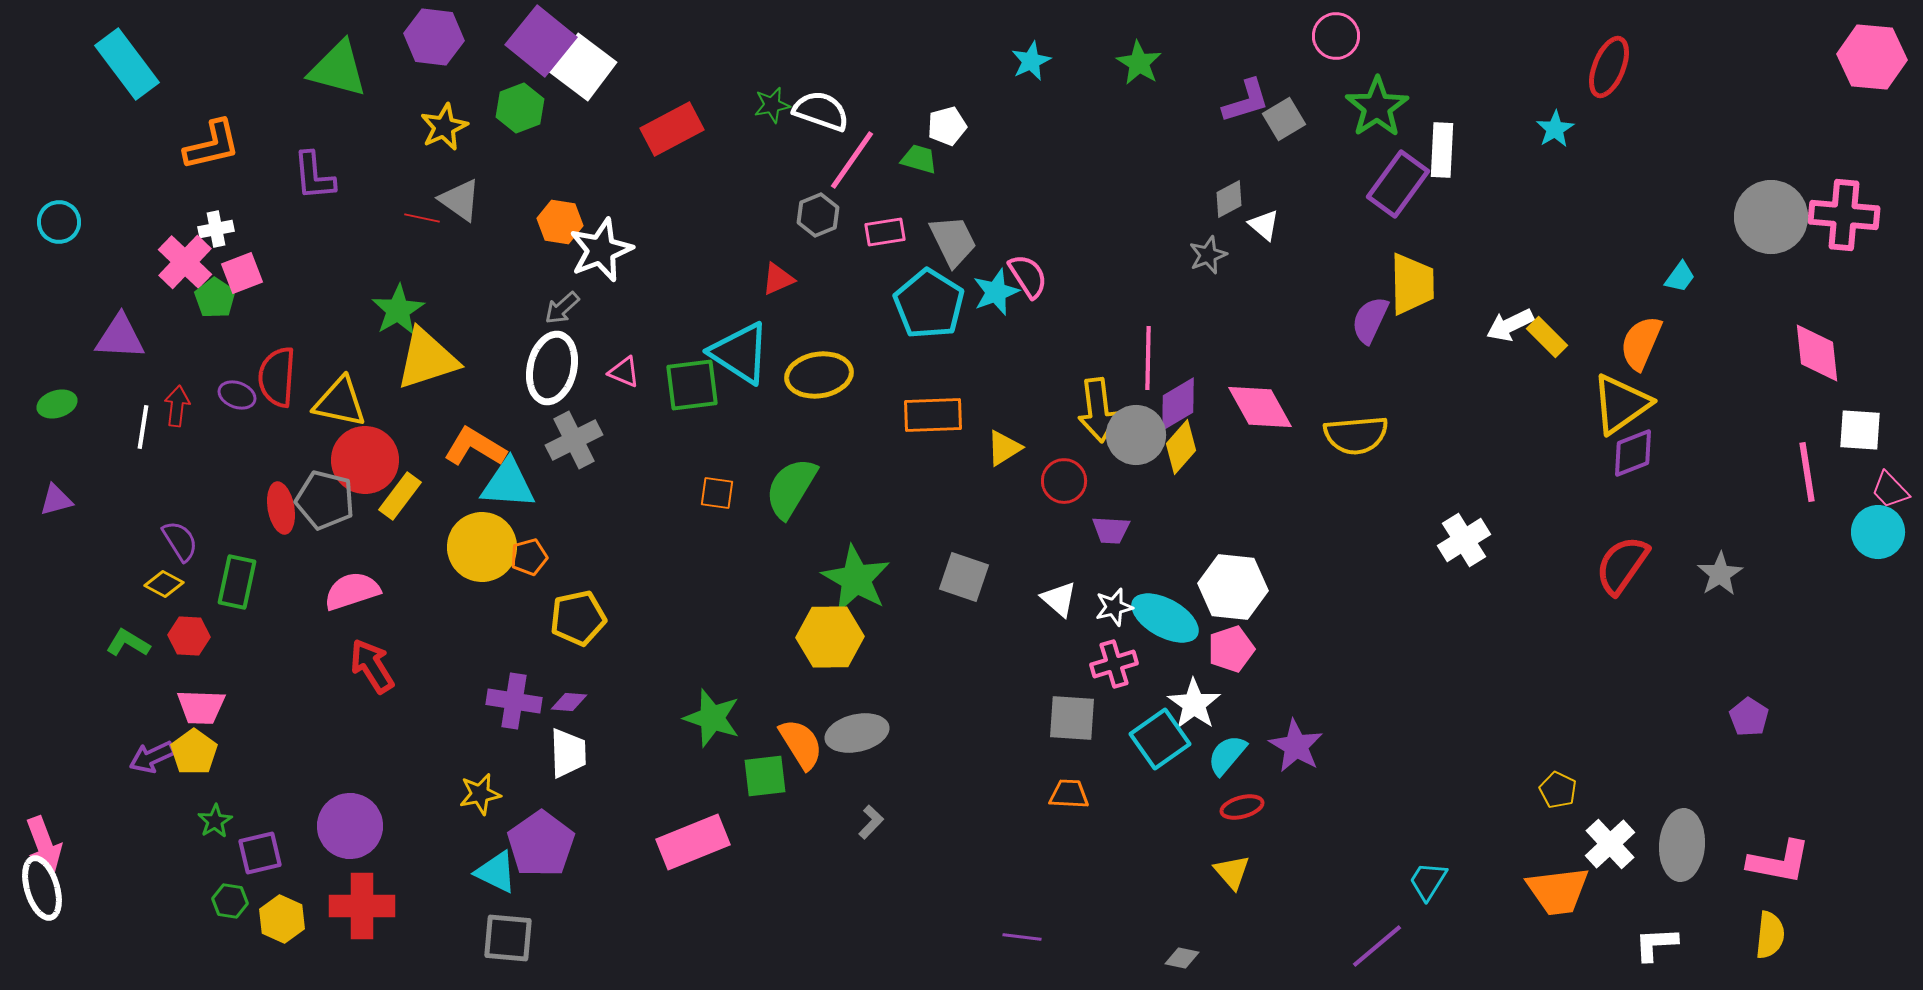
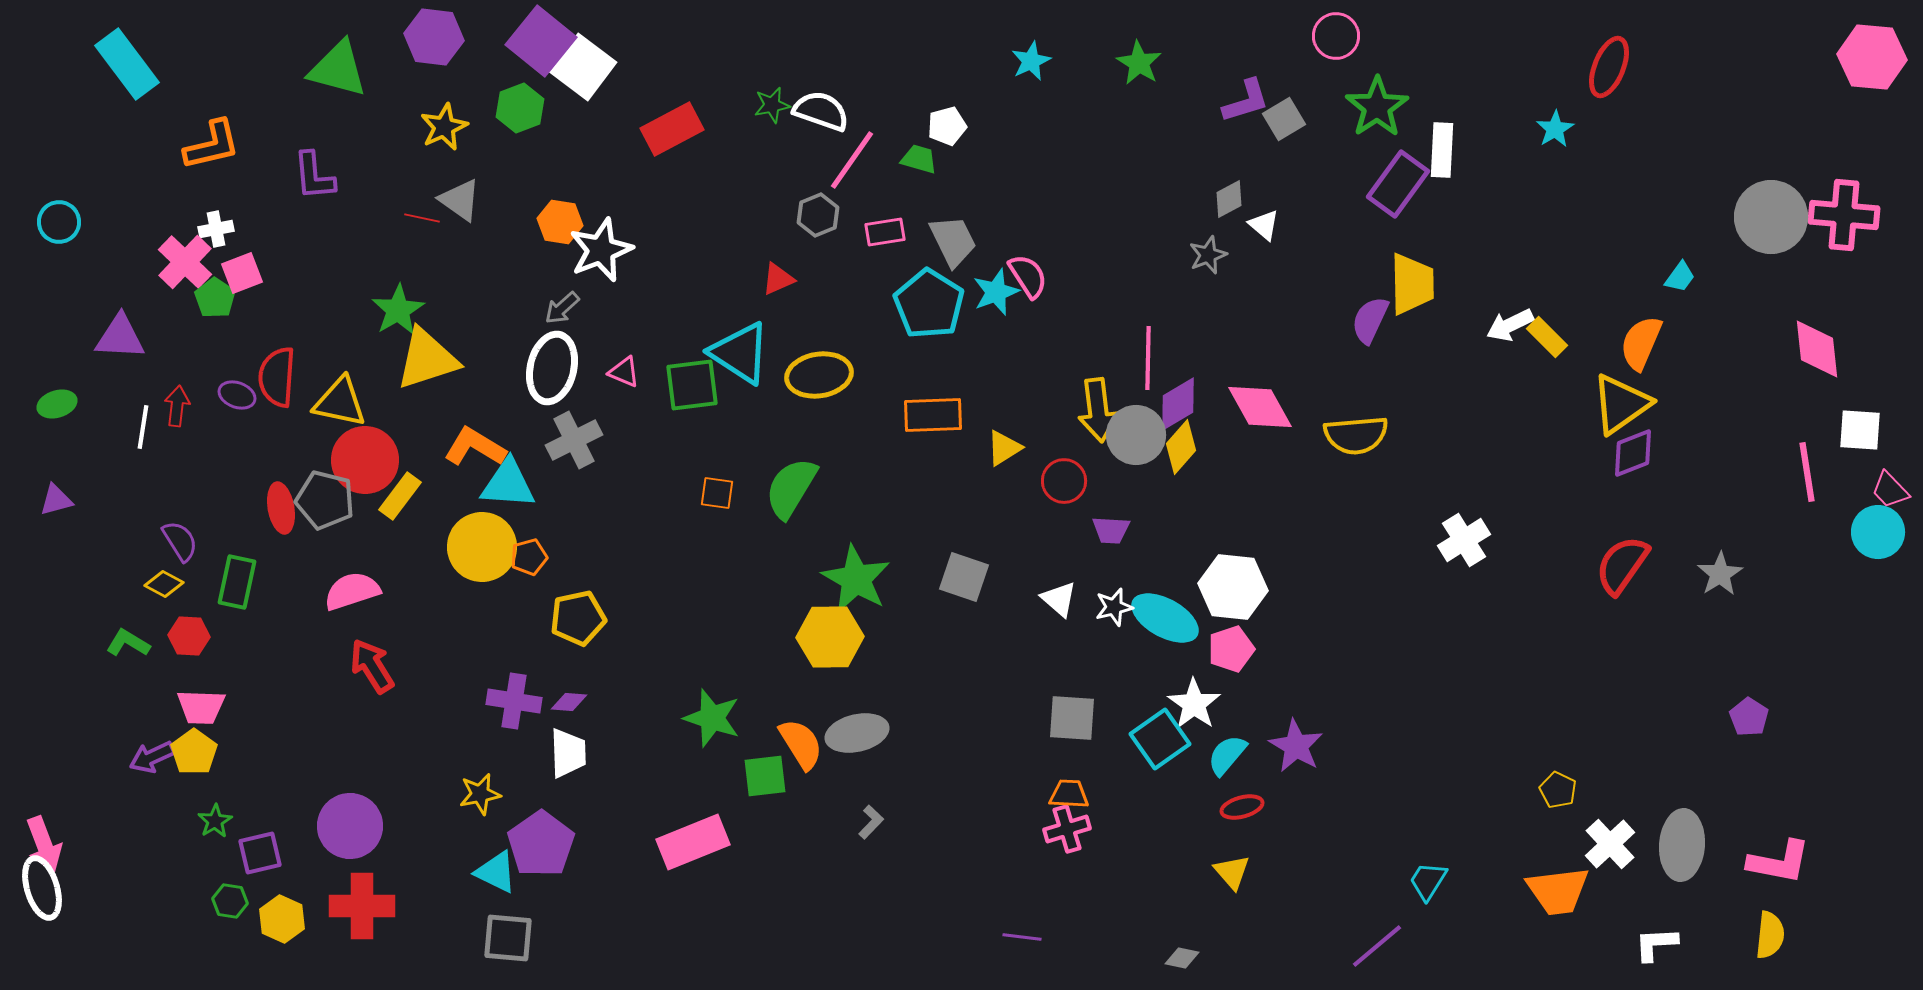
pink diamond at (1817, 353): moved 4 px up
pink cross at (1114, 664): moved 47 px left, 165 px down
